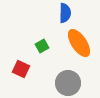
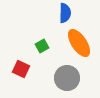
gray circle: moved 1 px left, 5 px up
